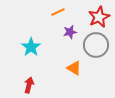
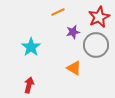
purple star: moved 3 px right
